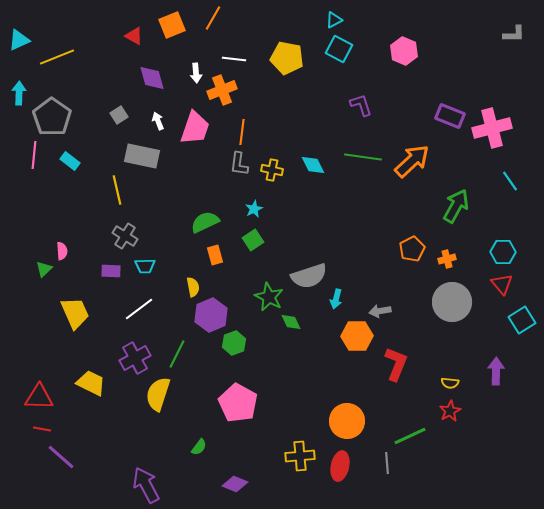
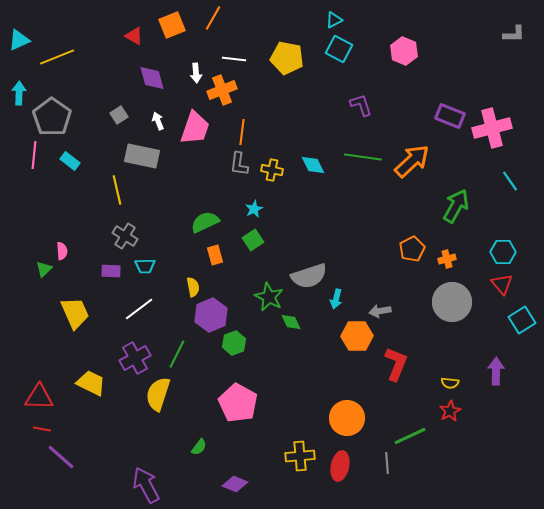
orange circle at (347, 421): moved 3 px up
